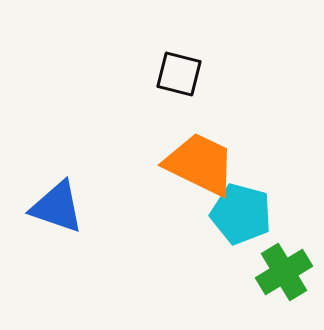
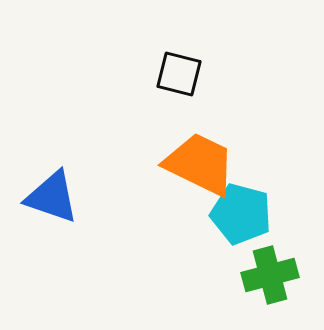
blue triangle: moved 5 px left, 10 px up
green cross: moved 14 px left, 3 px down; rotated 16 degrees clockwise
